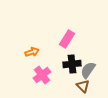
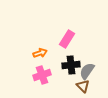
orange arrow: moved 8 px right, 1 px down
black cross: moved 1 px left, 1 px down
gray semicircle: moved 1 px left, 1 px down
pink cross: rotated 18 degrees clockwise
